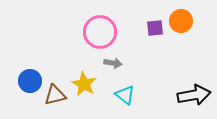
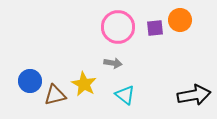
orange circle: moved 1 px left, 1 px up
pink circle: moved 18 px right, 5 px up
